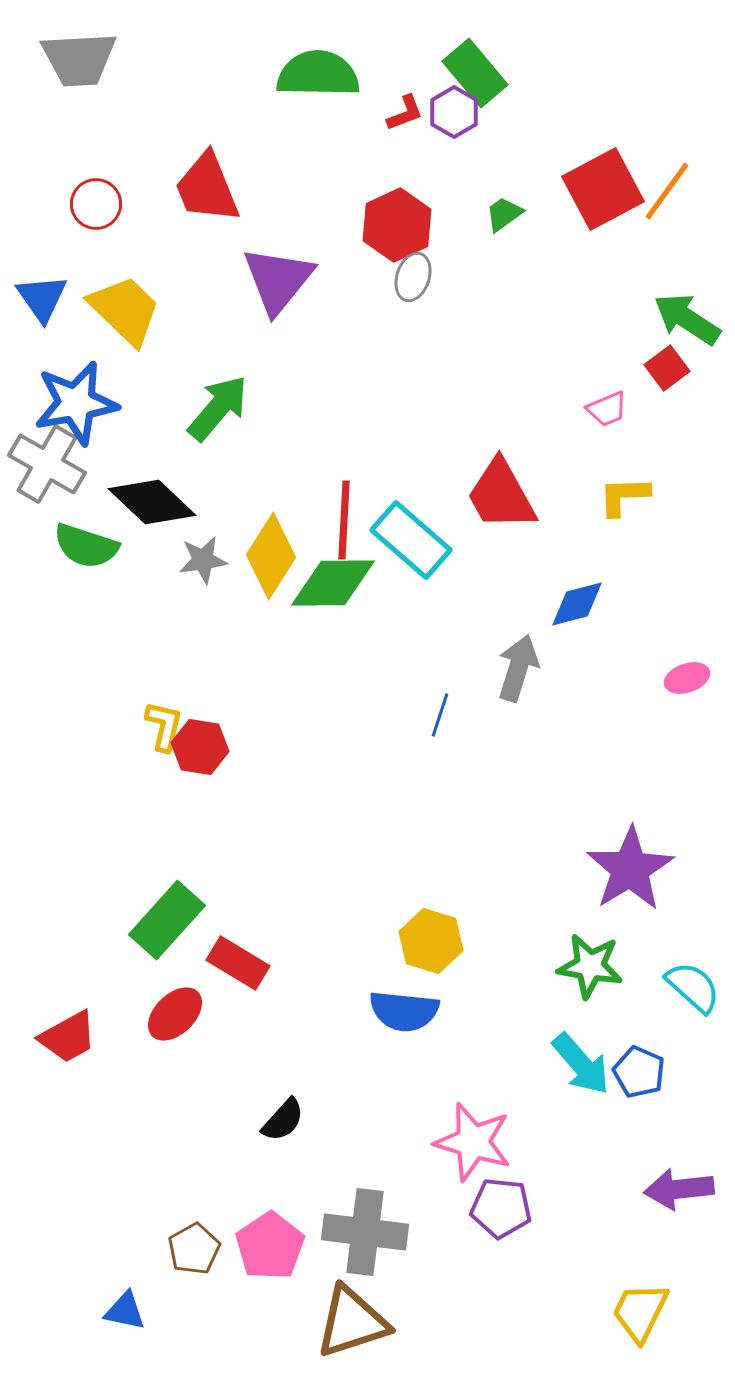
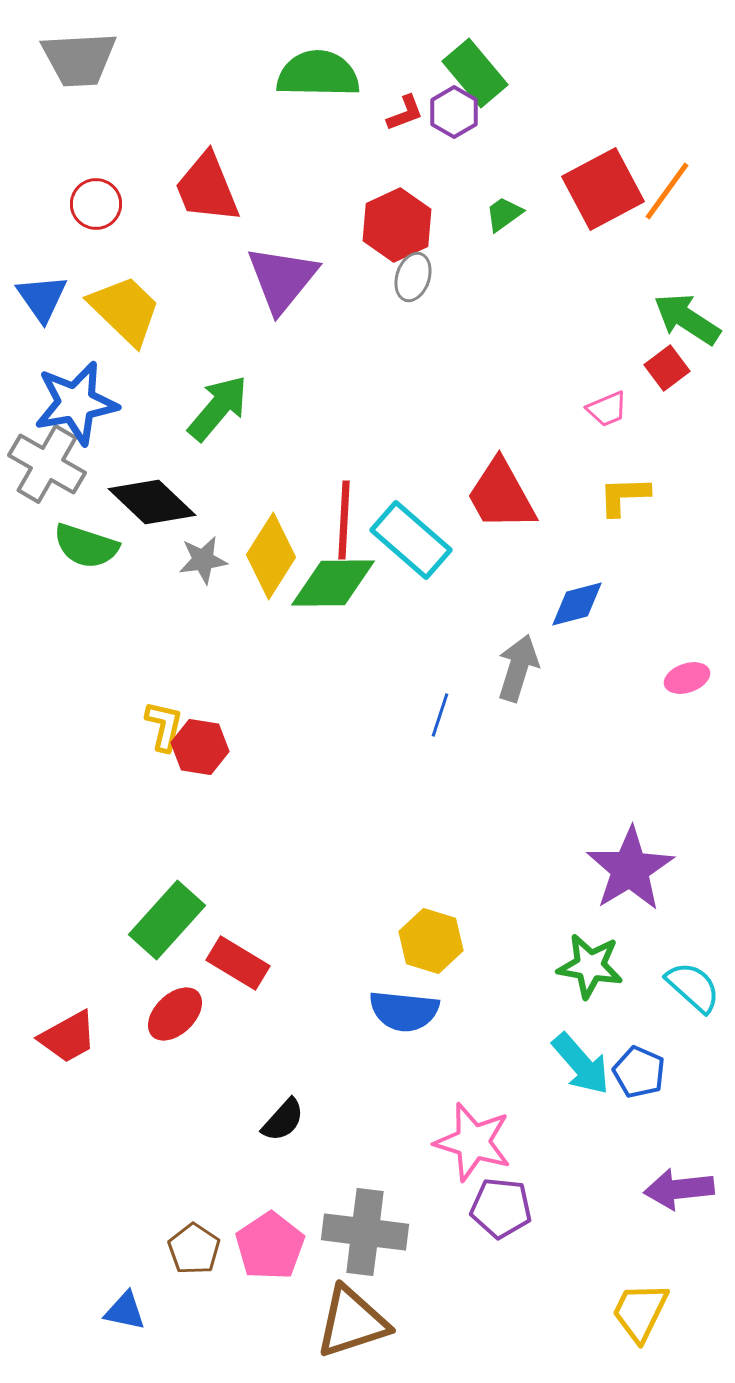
purple triangle at (278, 280): moved 4 px right, 1 px up
brown pentagon at (194, 1249): rotated 9 degrees counterclockwise
